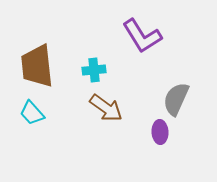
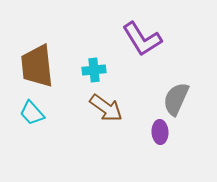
purple L-shape: moved 3 px down
